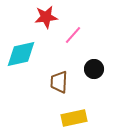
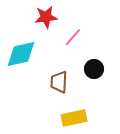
pink line: moved 2 px down
